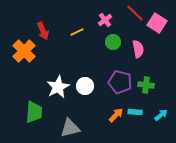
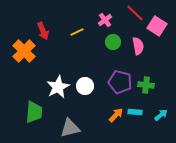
pink square: moved 3 px down
pink semicircle: moved 3 px up
